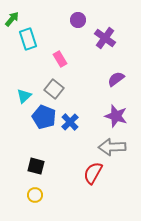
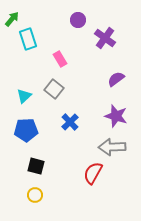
blue pentagon: moved 18 px left, 13 px down; rotated 25 degrees counterclockwise
